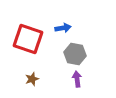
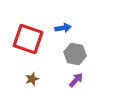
purple arrow: moved 1 px left, 1 px down; rotated 49 degrees clockwise
